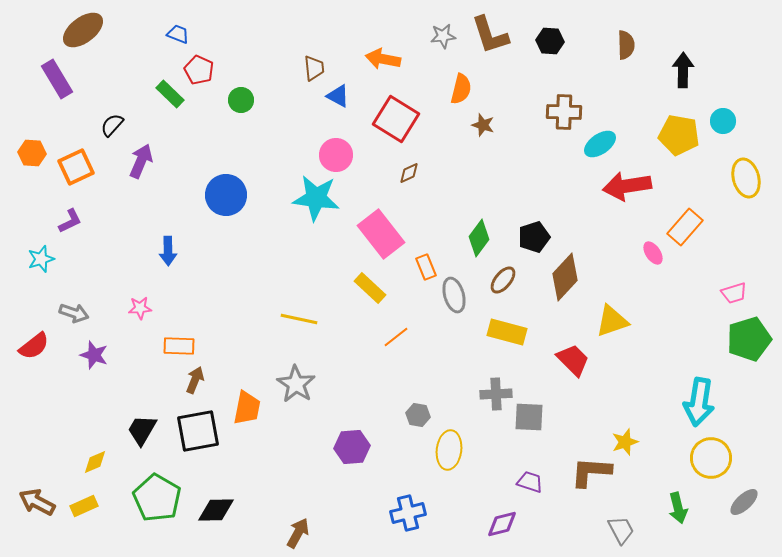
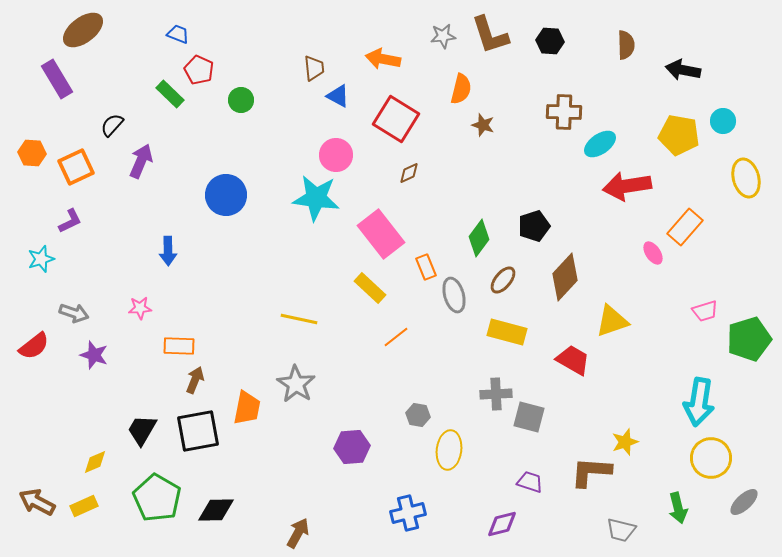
black arrow at (683, 70): rotated 80 degrees counterclockwise
black pentagon at (534, 237): moved 11 px up
pink trapezoid at (734, 293): moved 29 px left, 18 px down
red trapezoid at (573, 360): rotated 15 degrees counterclockwise
gray square at (529, 417): rotated 12 degrees clockwise
gray trapezoid at (621, 530): rotated 132 degrees clockwise
